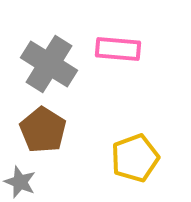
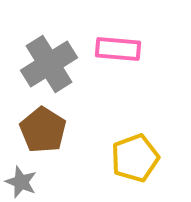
gray cross: rotated 26 degrees clockwise
gray star: moved 1 px right
